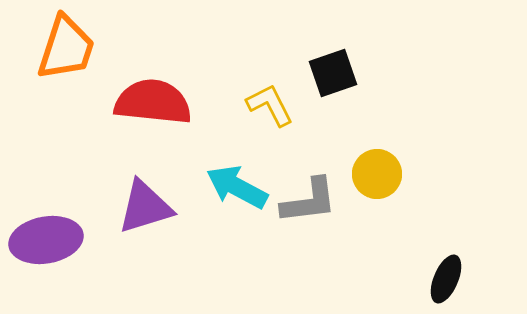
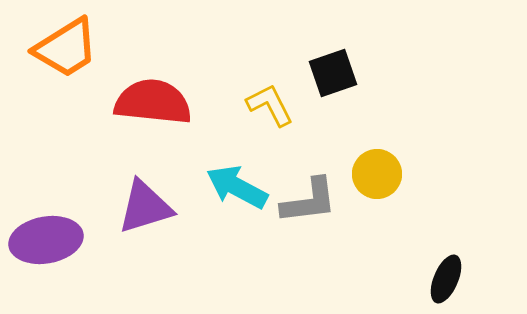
orange trapezoid: rotated 40 degrees clockwise
